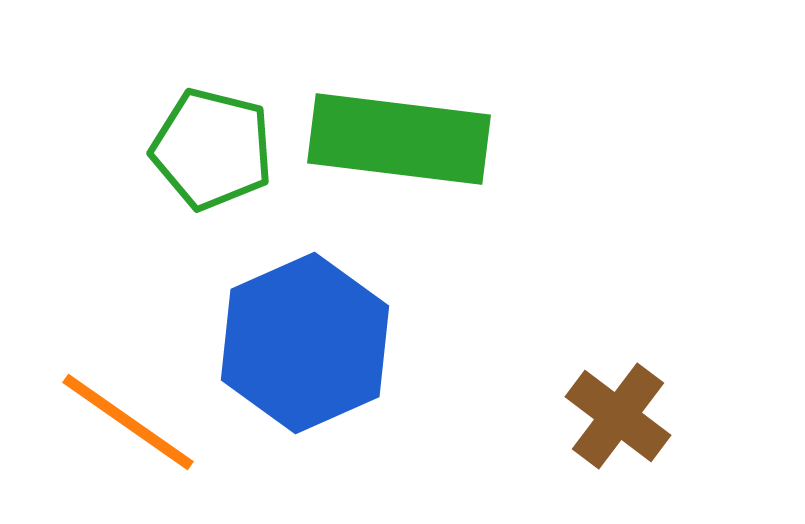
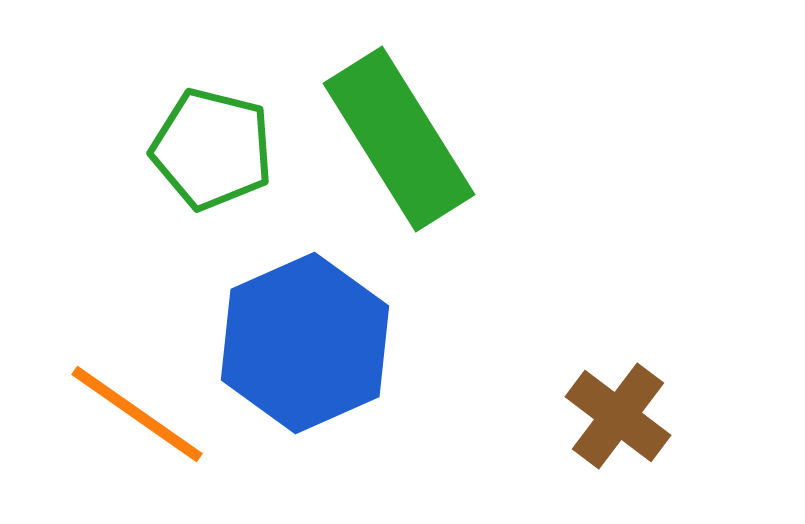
green rectangle: rotated 51 degrees clockwise
orange line: moved 9 px right, 8 px up
